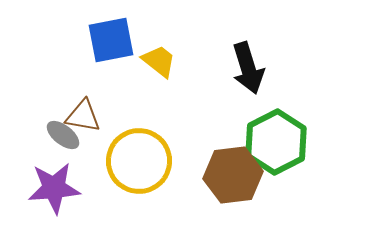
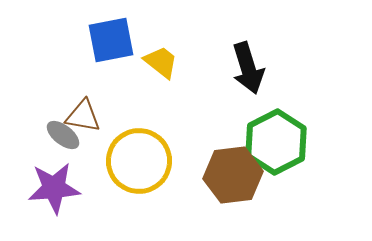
yellow trapezoid: moved 2 px right, 1 px down
